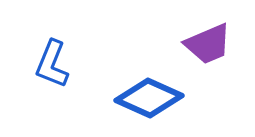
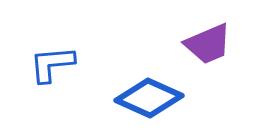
blue L-shape: rotated 63 degrees clockwise
